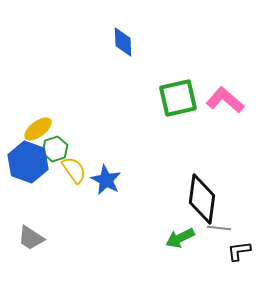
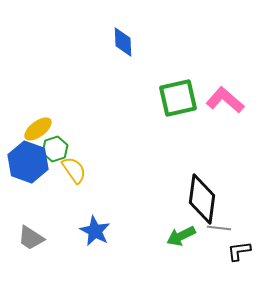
blue star: moved 11 px left, 51 px down
green arrow: moved 1 px right, 2 px up
